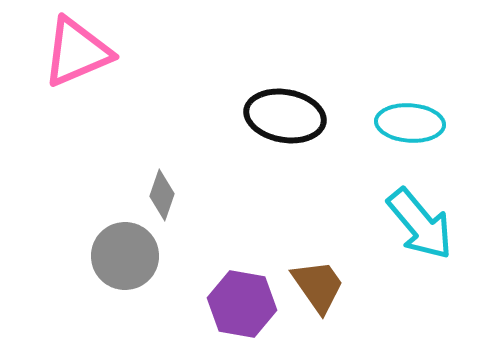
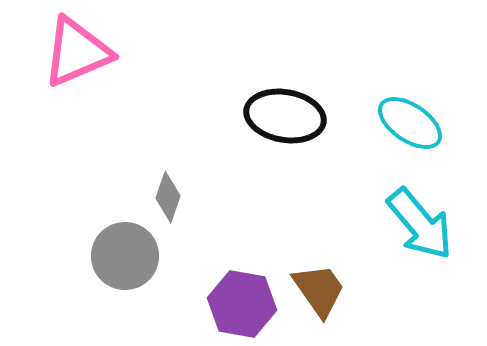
cyan ellipse: rotated 30 degrees clockwise
gray diamond: moved 6 px right, 2 px down
brown trapezoid: moved 1 px right, 4 px down
